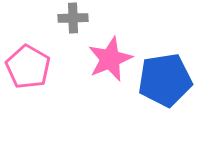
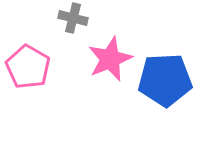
gray cross: rotated 16 degrees clockwise
blue pentagon: rotated 6 degrees clockwise
